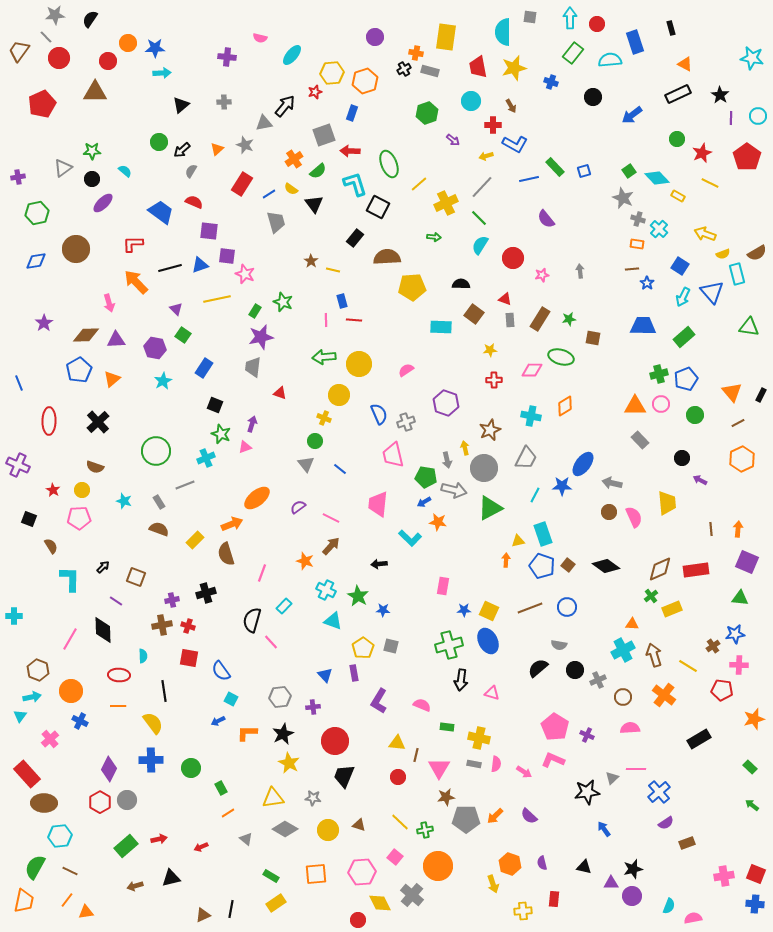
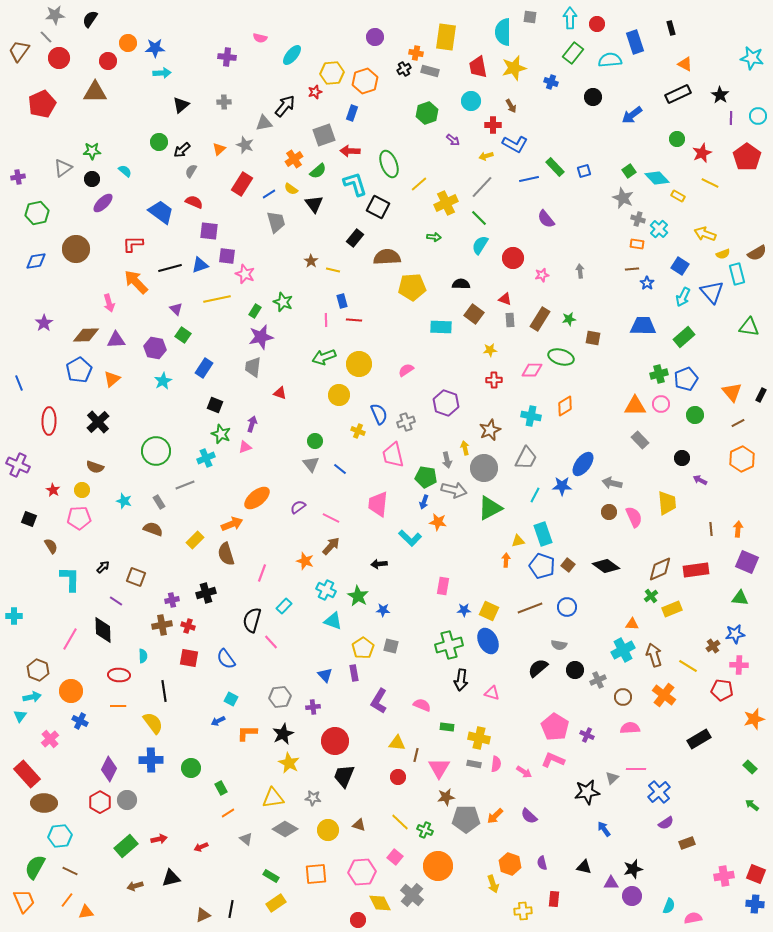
orange triangle at (217, 149): moved 2 px right
green arrow at (324, 357): rotated 15 degrees counterclockwise
yellow cross at (324, 418): moved 34 px right, 13 px down
gray triangle at (306, 464): moved 5 px right
blue arrow at (424, 502): rotated 40 degrees counterclockwise
brown semicircle at (159, 529): moved 6 px left
blue semicircle at (221, 671): moved 5 px right, 12 px up
green cross at (425, 830): rotated 35 degrees clockwise
orange trapezoid at (24, 901): rotated 35 degrees counterclockwise
